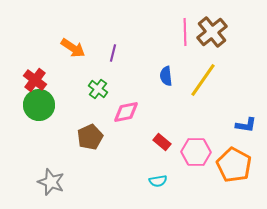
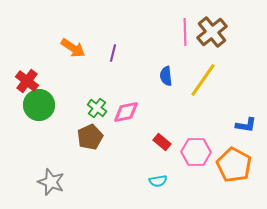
red cross: moved 8 px left, 1 px down
green cross: moved 1 px left, 19 px down
